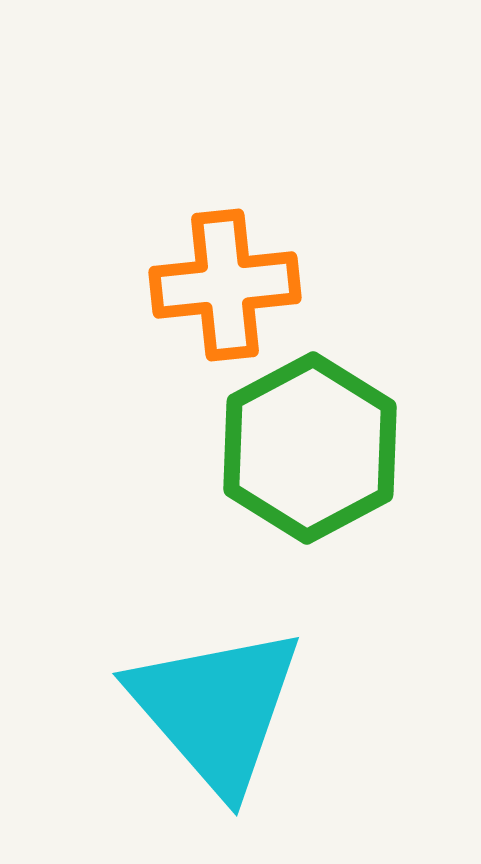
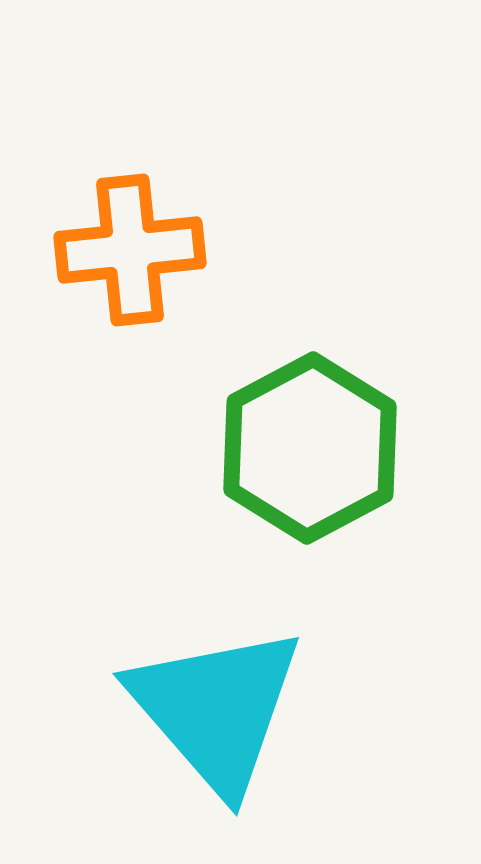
orange cross: moved 95 px left, 35 px up
